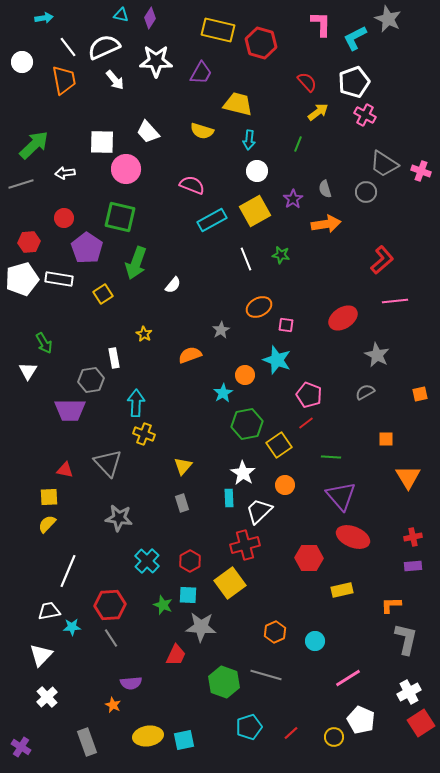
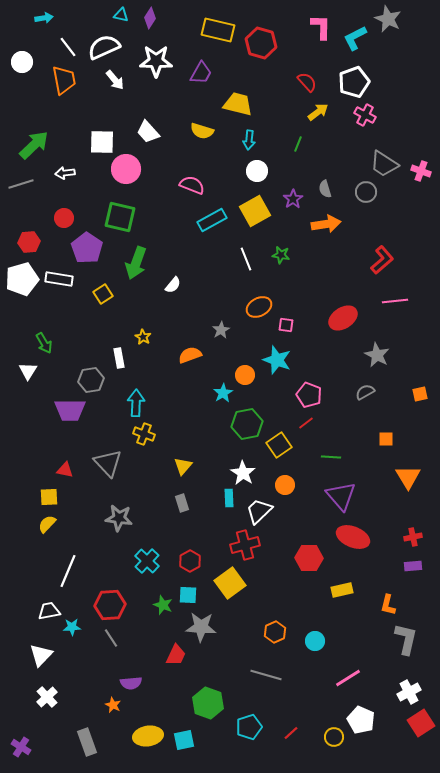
pink L-shape at (321, 24): moved 3 px down
yellow star at (144, 334): moved 1 px left, 3 px down
white rectangle at (114, 358): moved 5 px right
orange L-shape at (391, 605): moved 3 px left; rotated 75 degrees counterclockwise
green hexagon at (224, 682): moved 16 px left, 21 px down
